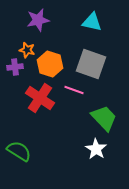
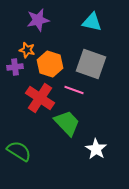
green trapezoid: moved 37 px left, 5 px down
